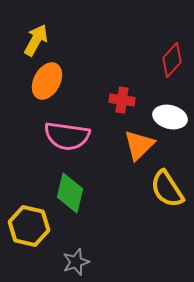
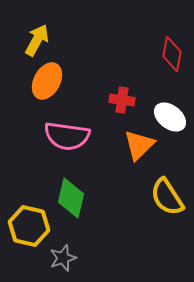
yellow arrow: moved 1 px right
red diamond: moved 6 px up; rotated 32 degrees counterclockwise
white ellipse: rotated 24 degrees clockwise
yellow semicircle: moved 8 px down
green diamond: moved 1 px right, 5 px down
gray star: moved 13 px left, 4 px up
